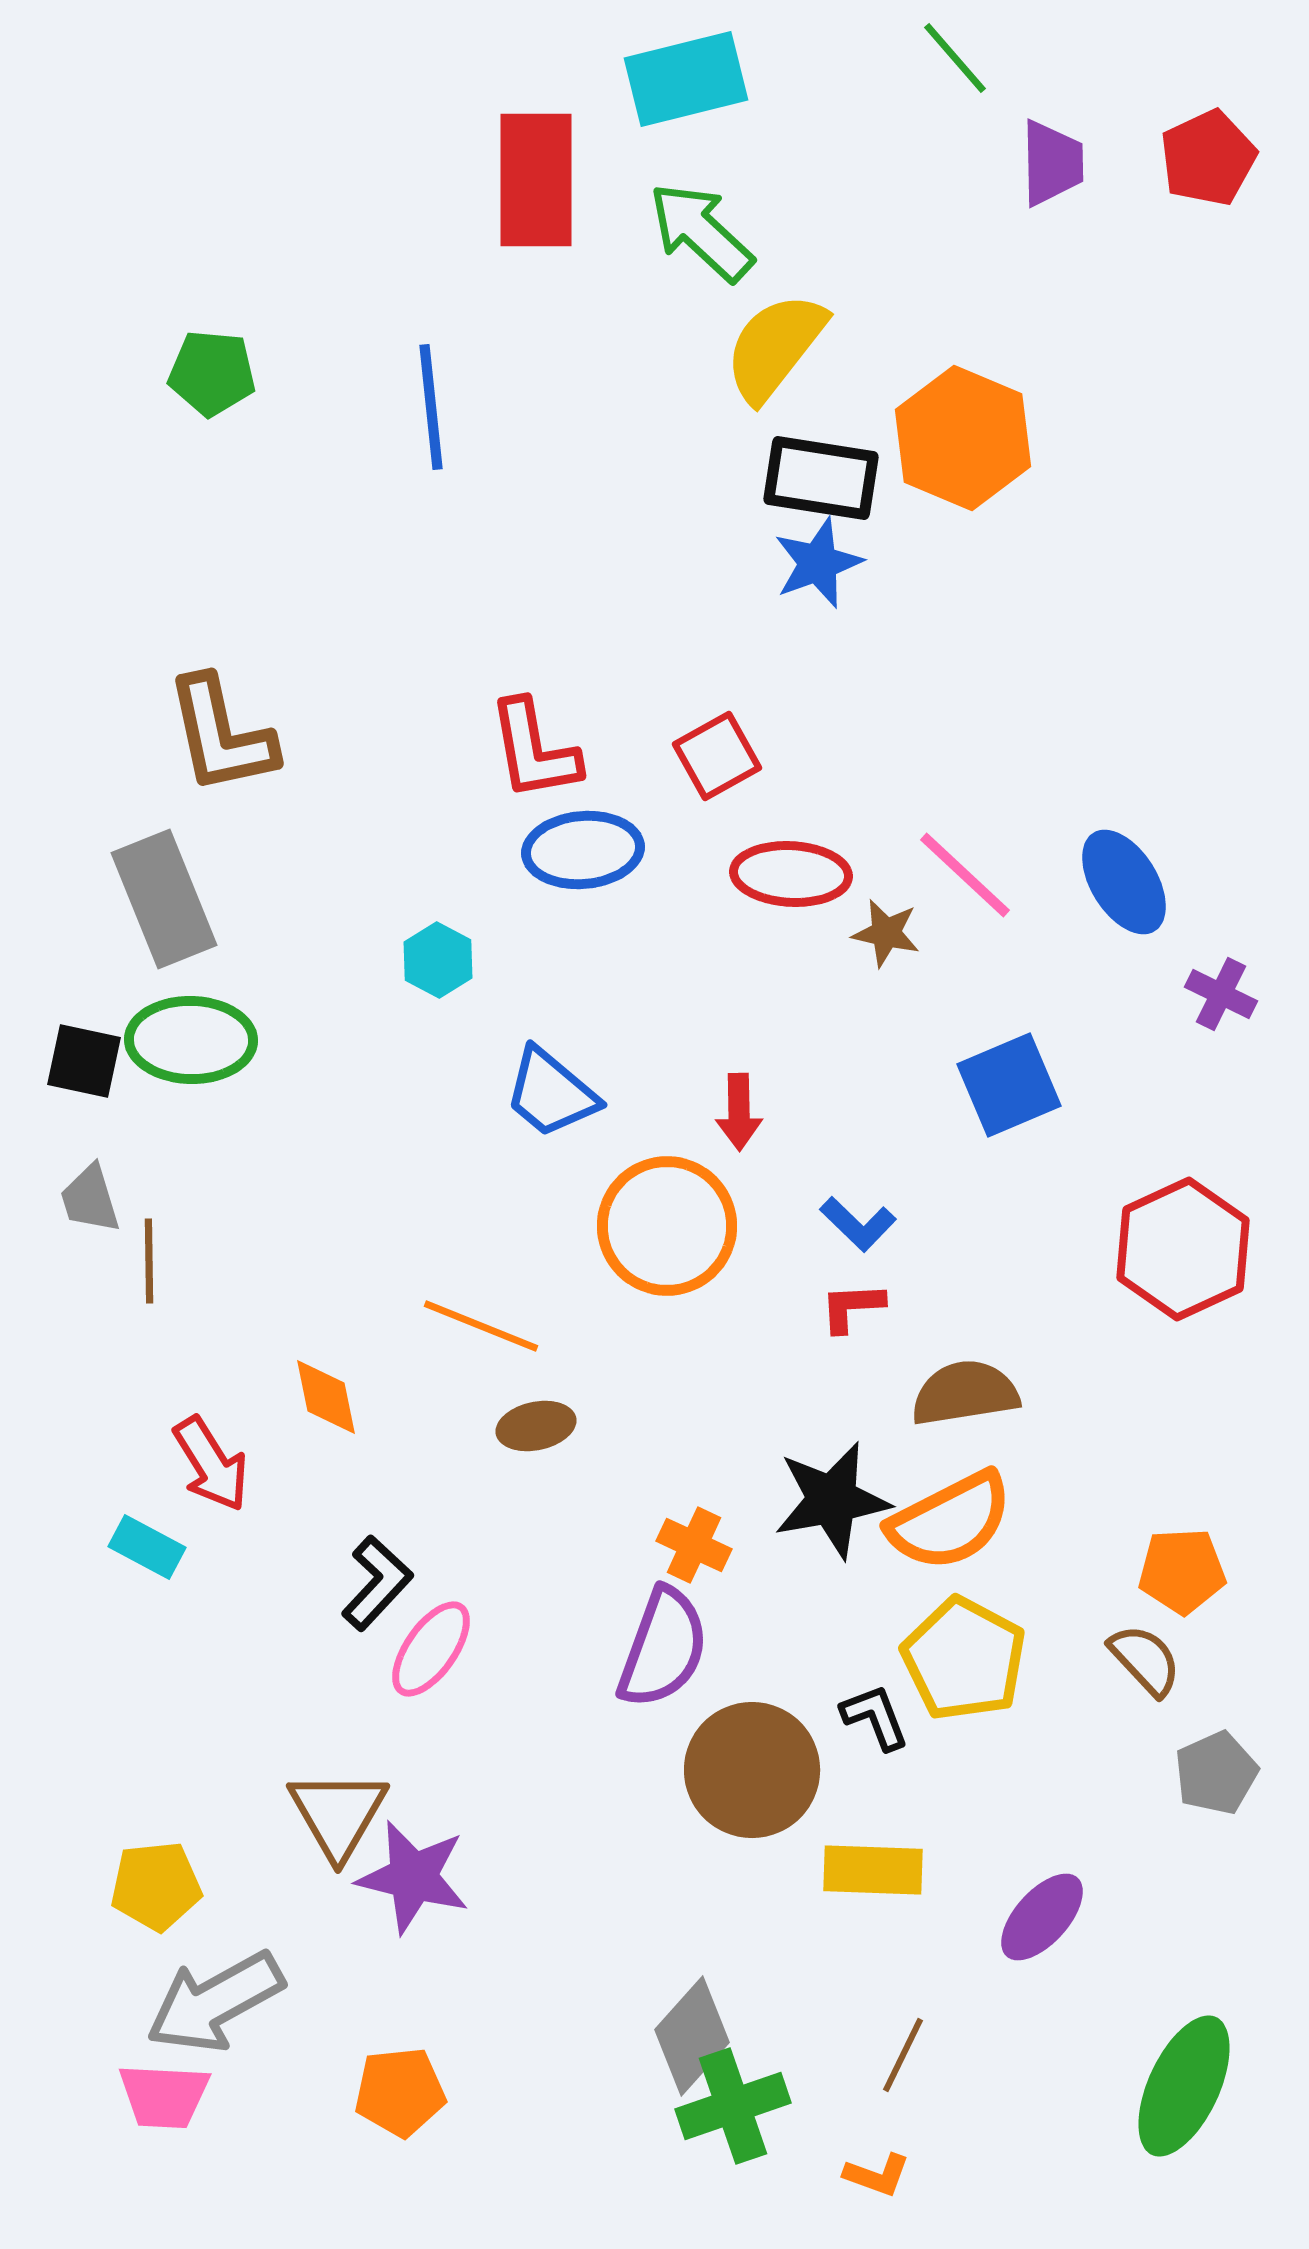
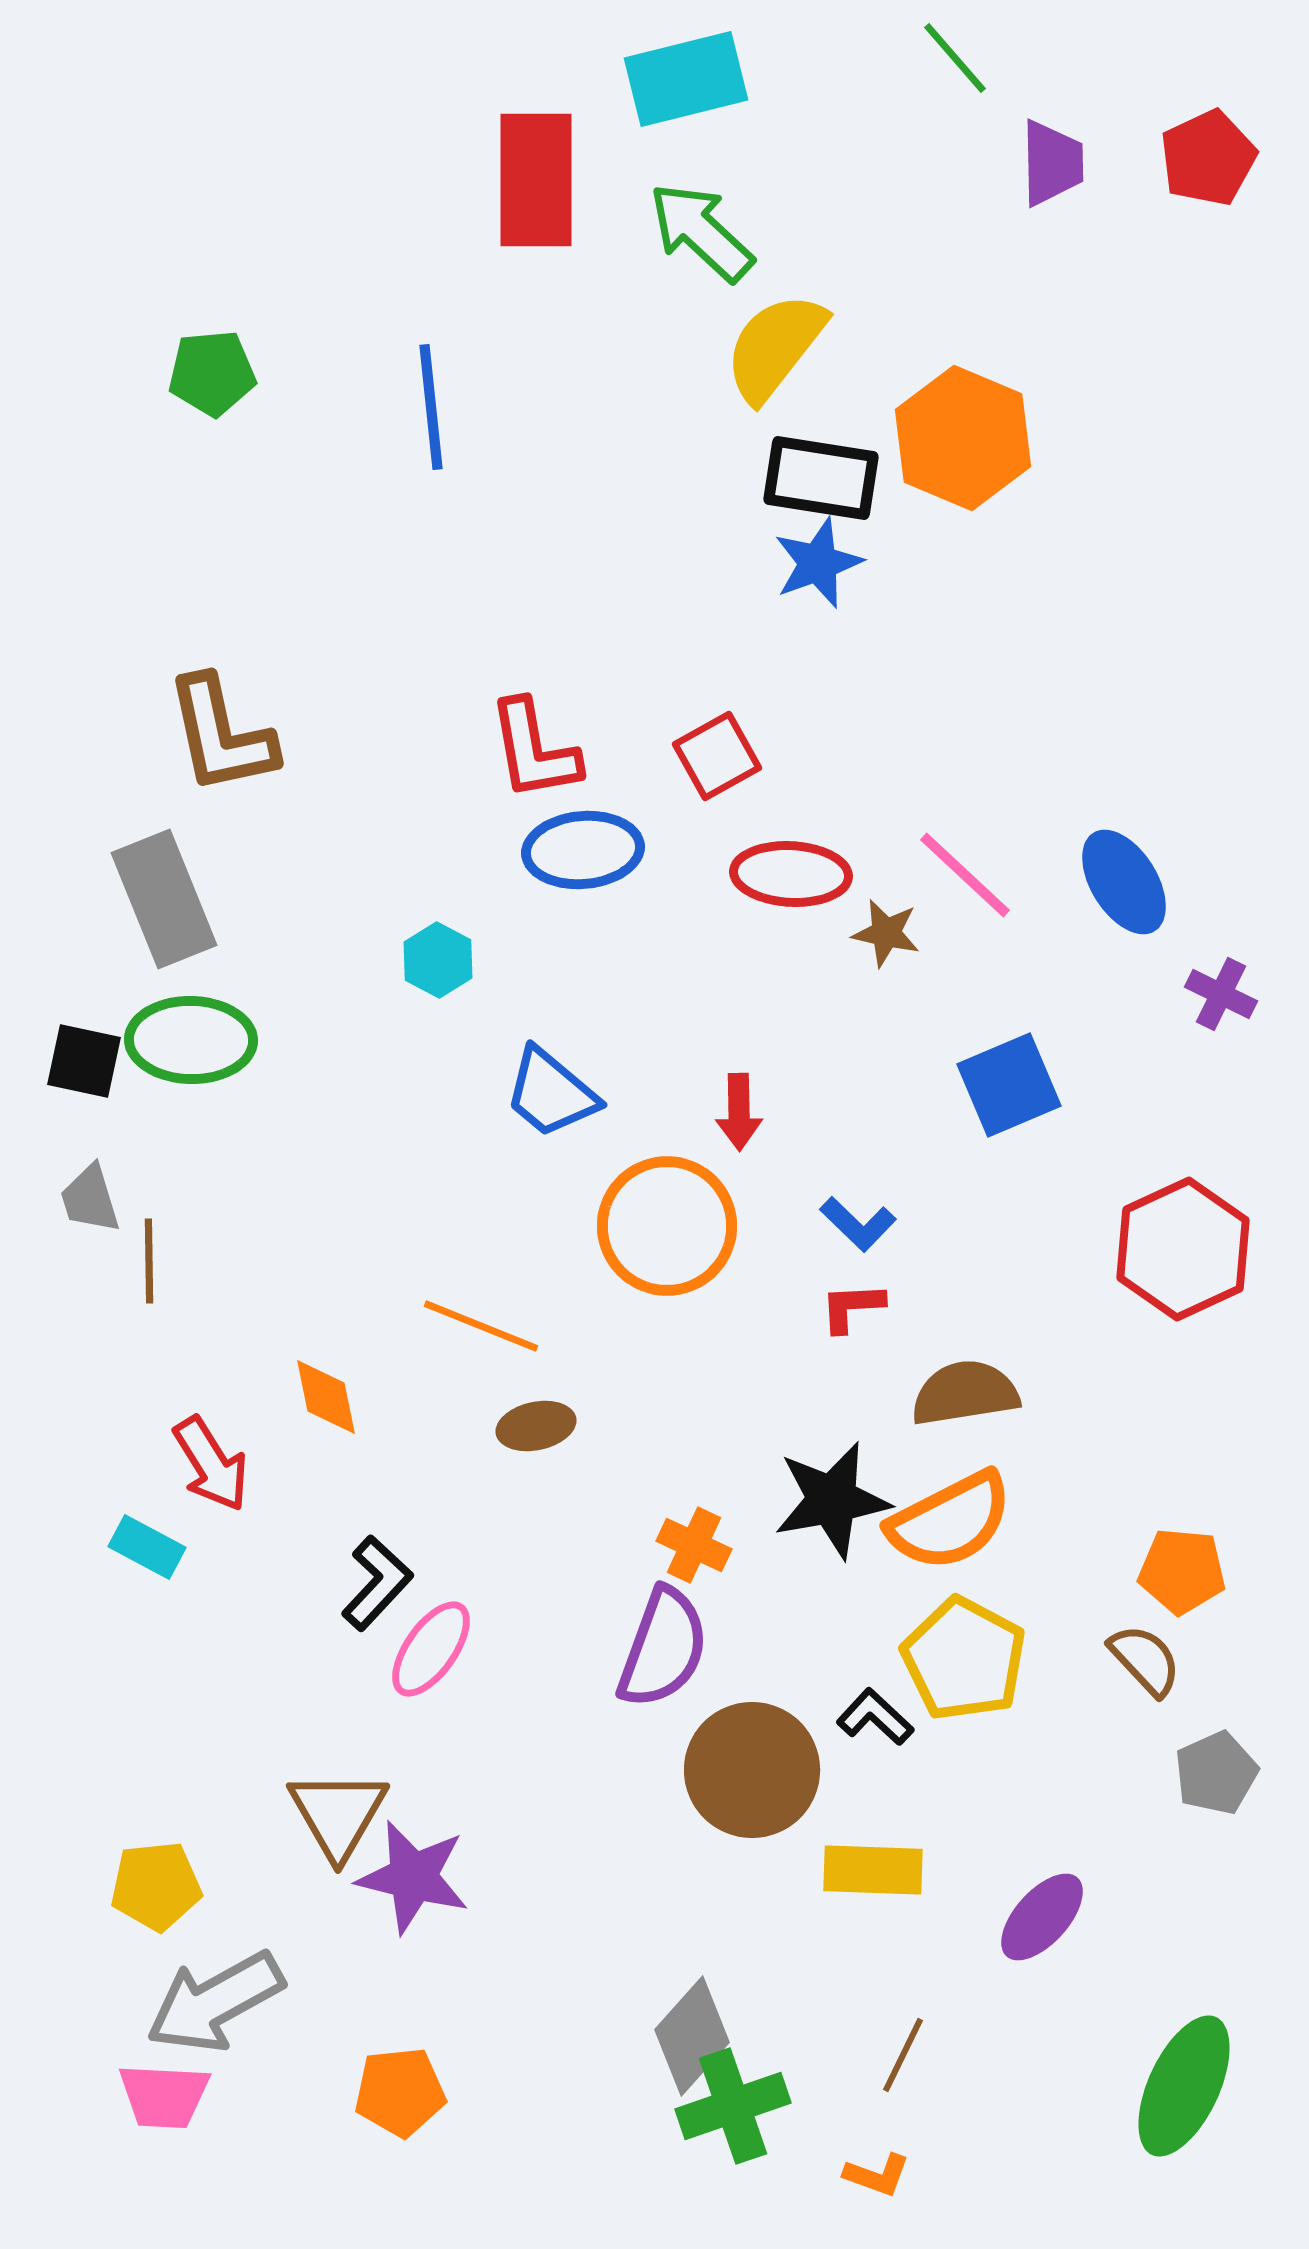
green pentagon at (212, 373): rotated 10 degrees counterclockwise
orange pentagon at (1182, 1571): rotated 8 degrees clockwise
black L-shape at (875, 1717): rotated 26 degrees counterclockwise
